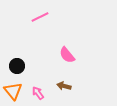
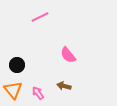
pink semicircle: moved 1 px right
black circle: moved 1 px up
orange triangle: moved 1 px up
